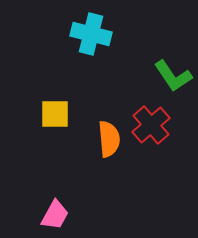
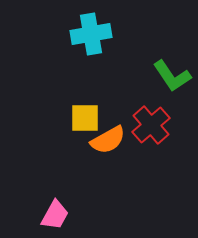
cyan cross: rotated 24 degrees counterclockwise
green L-shape: moved 1 px left
yellow square: moved 30 px right, 4 px down
orange semicircle: moved 1 px left, 1 px down; rotated 66 degrees clockwise
